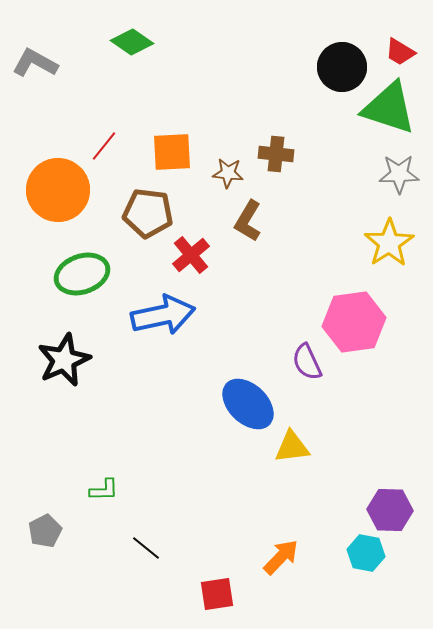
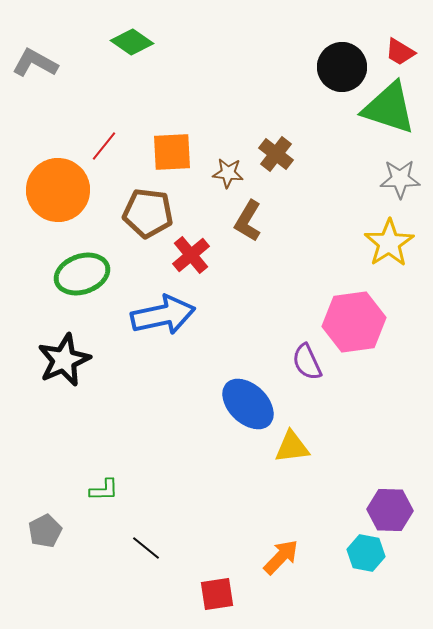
brown cross: rotated 32 degrees clockwise
gray star: moved 1 px right, 5 px down
